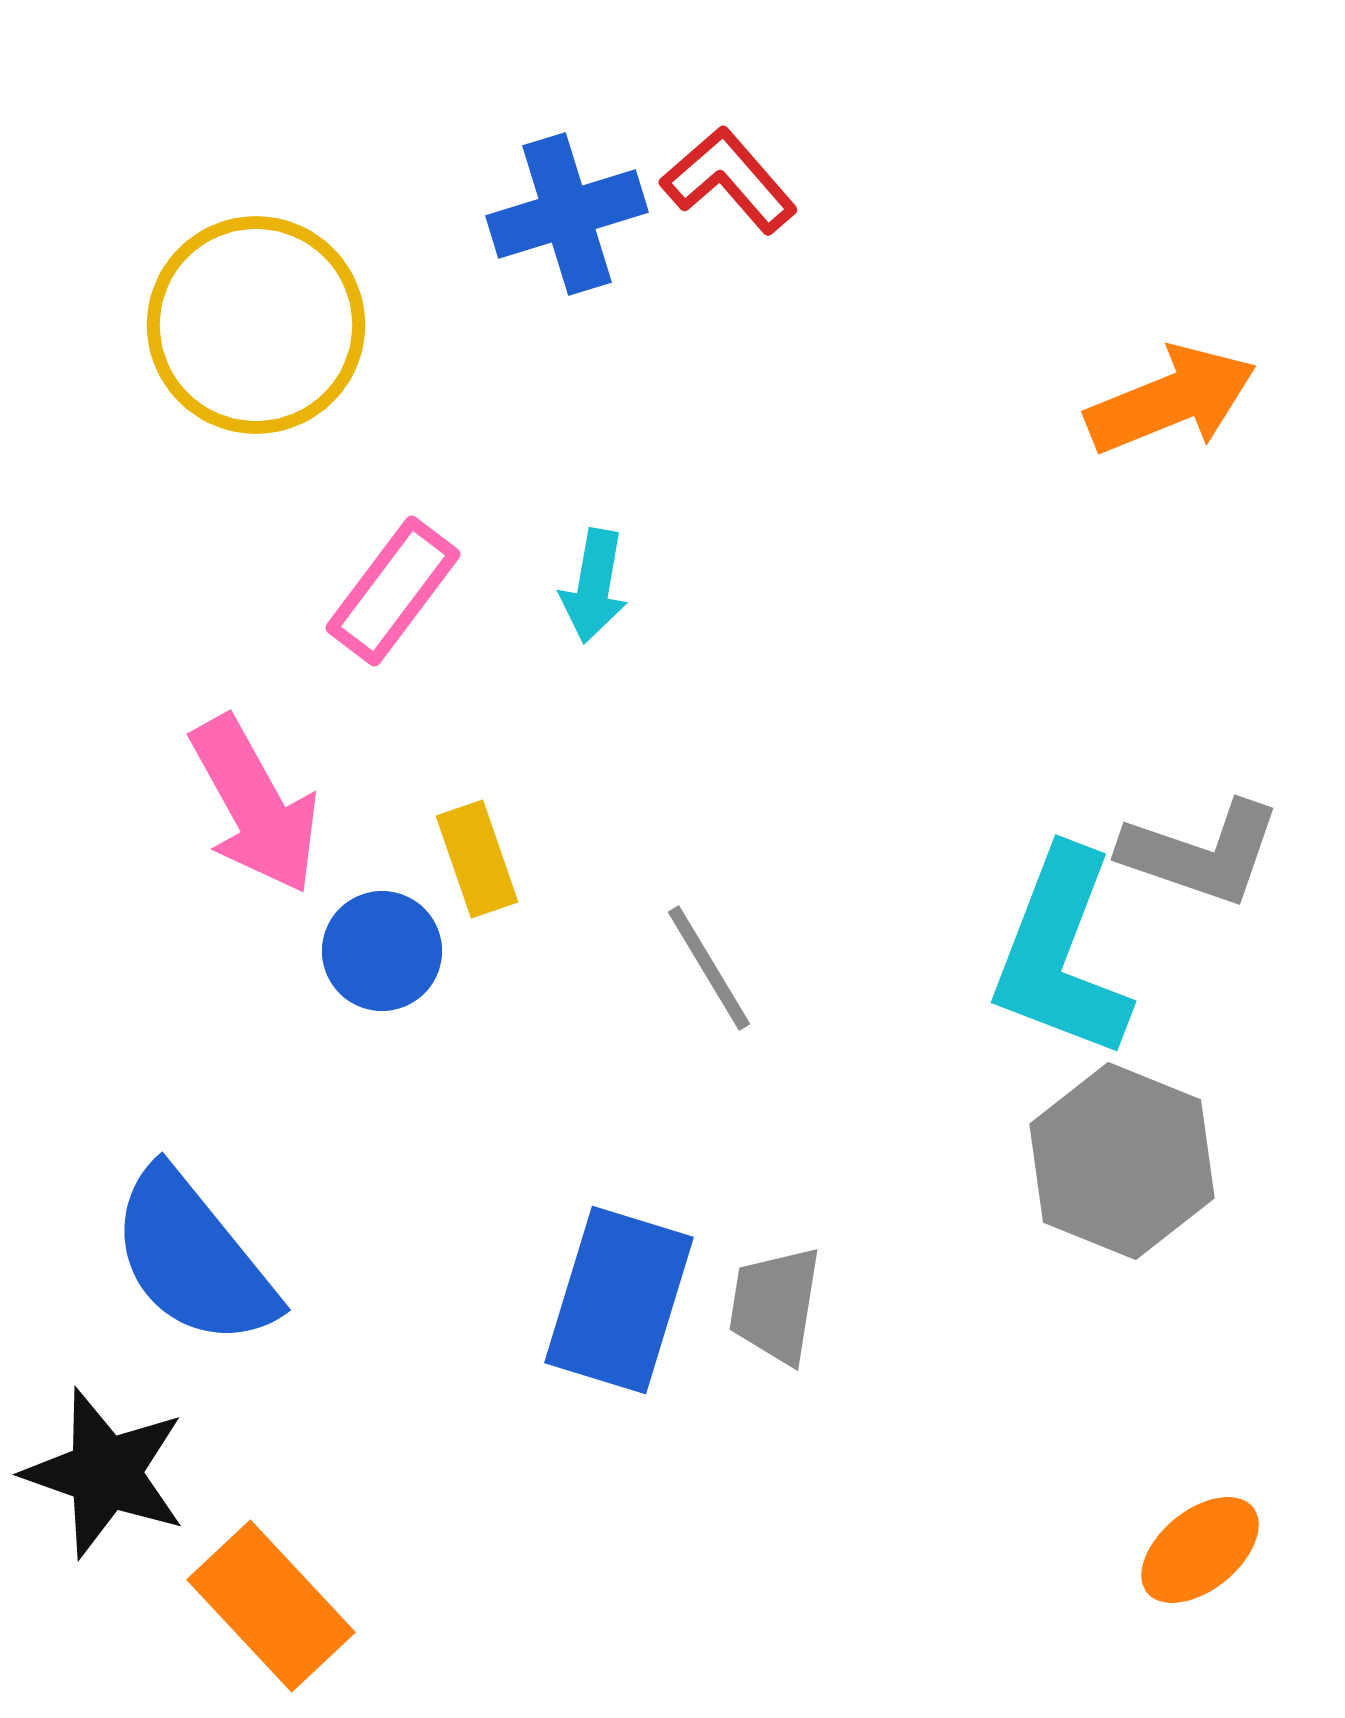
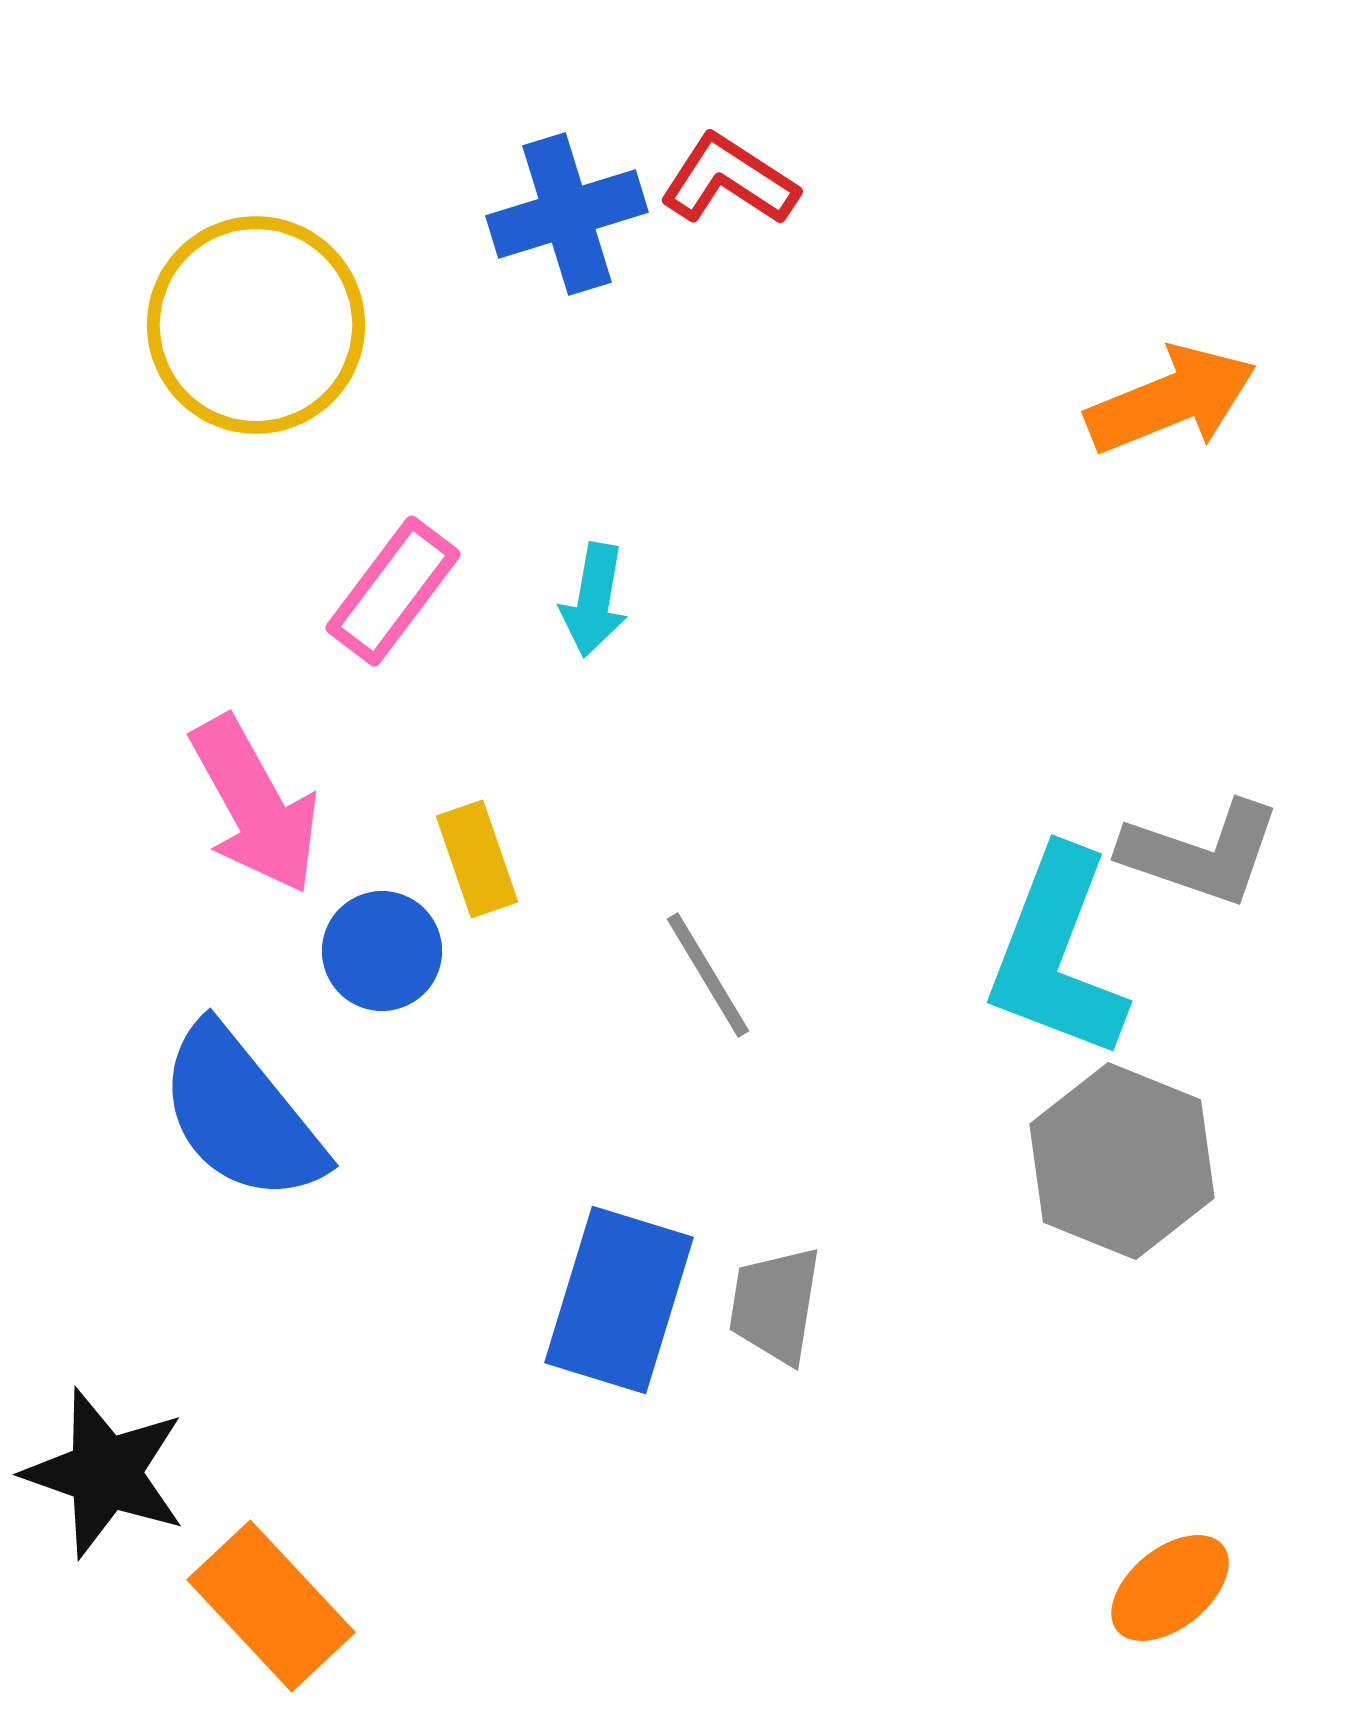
red L-shape: rotated 16 degrees counterclockwise
cyan arrow: moved 14 px down
cyan L-shape: moved 4 px left
gray line: moved 1 px left, 7 px down
blue semicircle: moved 48 px right, 144 px up
orange ellipse: moved 30 px left, 38 px down
